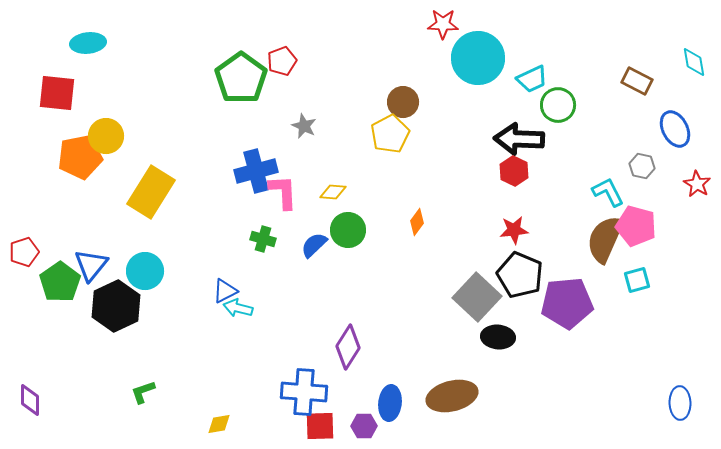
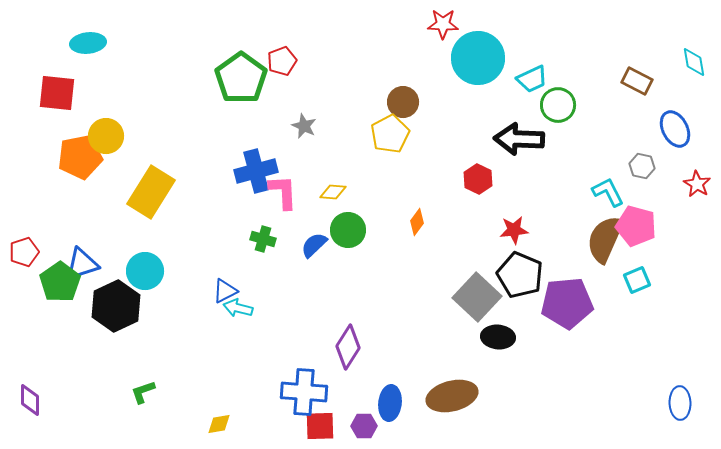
red hexagon at (514, 171): moved 36 px left, 8 px down
blue triangle at (91, 265): moved 9 px left, 1 px up; rotated 33 degrees clockwise
cyan square at (637, 280): rotated 8 degrees counterclockwise
